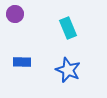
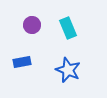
purple circle: moved 17 px right, 11 px down
blue rectangle: rotated 12 degrees counterclockwise
